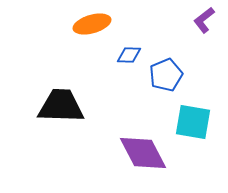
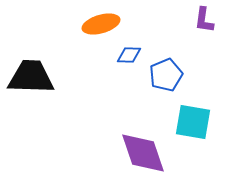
purple L-shape: rotated 44 degrees counterclockwise
orange ellipse: moved 9 px right
black trapezoid: moved 30 px left, 29 px up
purple diamond: rotated 9 degrees clockwise
